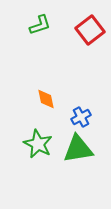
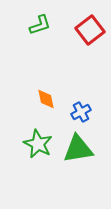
blue cross: moved 5 px up
